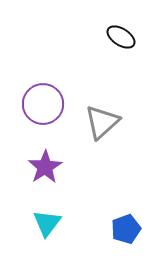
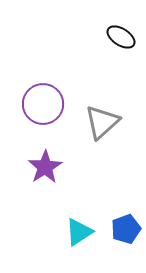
cyan triangle: moved 32 px right, 9 px down; rotated 20 degrees clockwise
